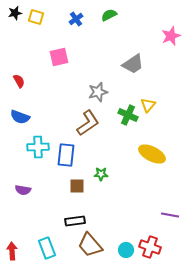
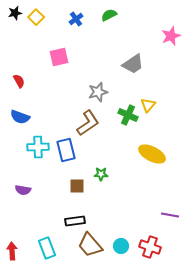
yellow square: rotated 28 degrees clockwise
blue rectangle: moved 5 px up; rotated 20 degrees counterclockwise
cyan circle: moved 5 px left, 4 px up
